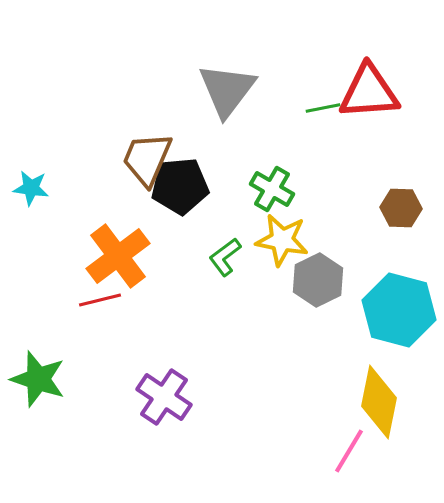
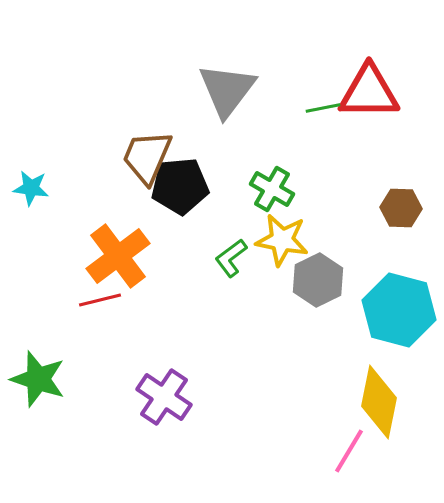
red triangle: rotated 4 degrees clockwise
brown trapezoid: moved 2 px up
green L-shape: moved 6 px right, 1 px down
